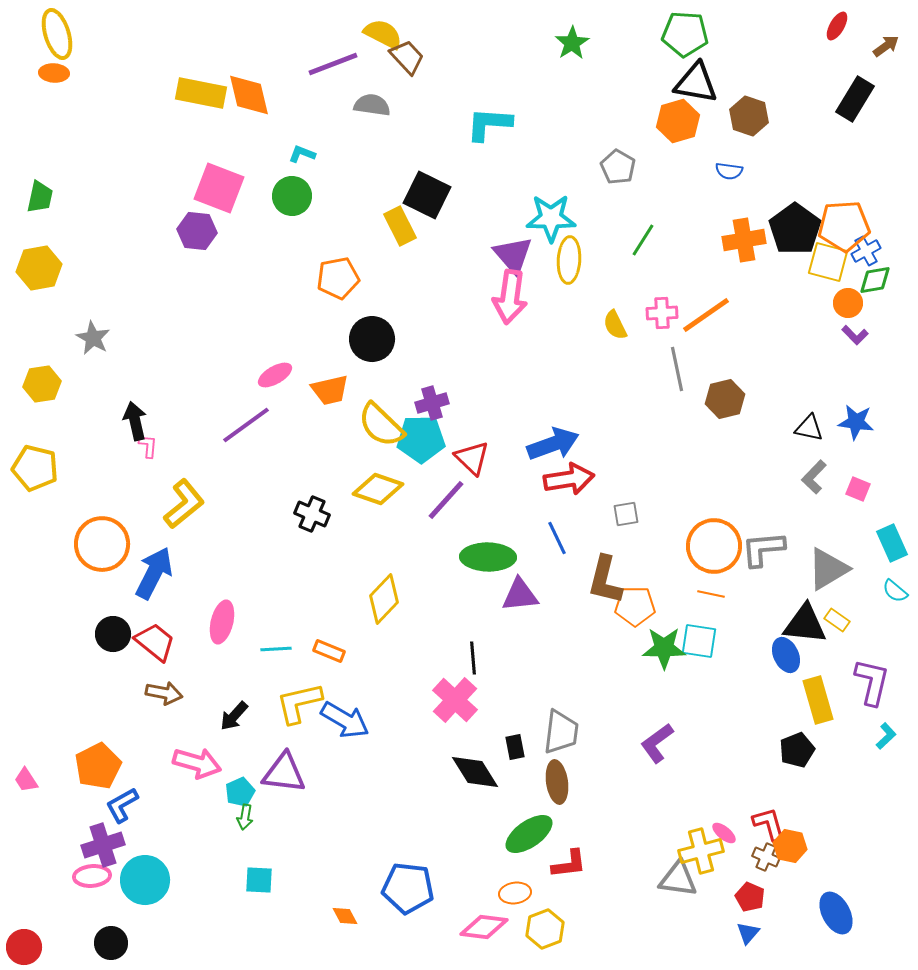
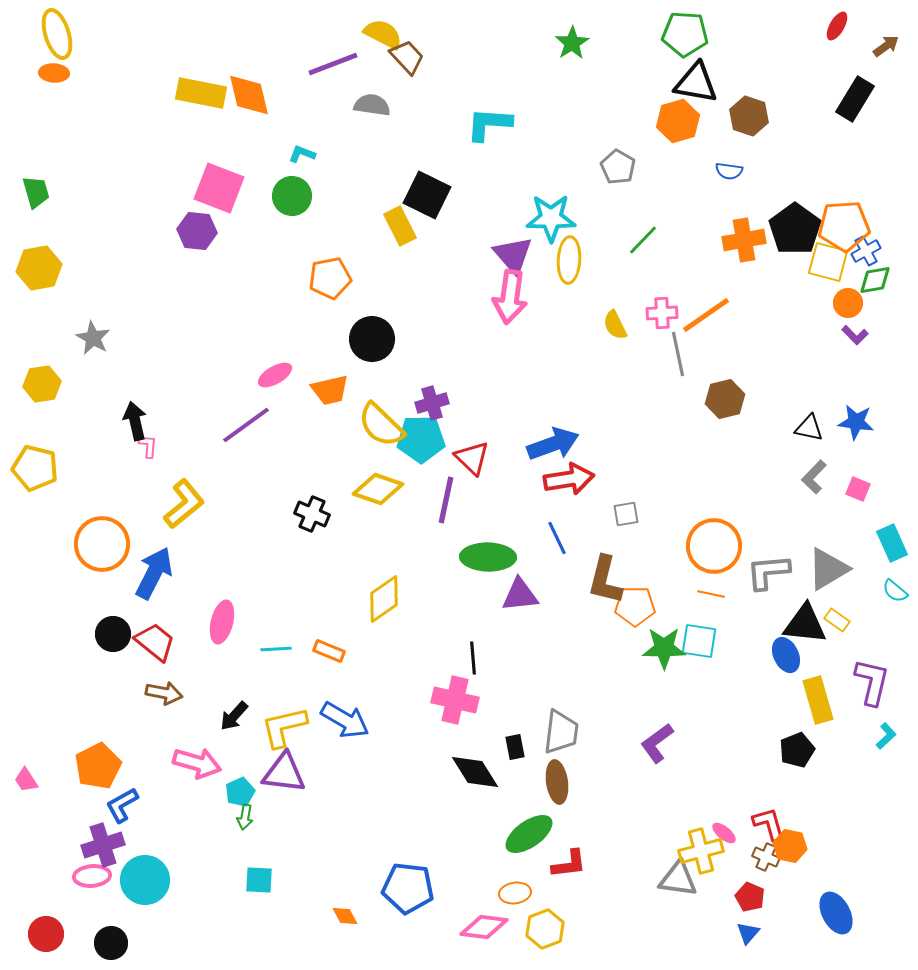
green trapezoid at (40, 197): moved 4 px left, 5 px up; rotated 28 degrees counterclockwise
green line at (643, 240): rotated 12 degrees clockwise
orange pentagon at (338, 278): moved 8 px left
gray line at (677, 369): moved 1 px right, 15 px up
purple line at (446, 500): rotated 30 degrees counterclockwise
gray L-shape at (763, 549): moved 5 px right, 23 px down
yellow diamond at (384, 599): rotated 12 degrees clockwise
pink cross at (455, 700): rotated 30 degrees counterclockwise
yellow L-shape at (299, 703): moved 15 px left, 24 px down
red circle at (24, 947): moved 22 px right, 13 px up
